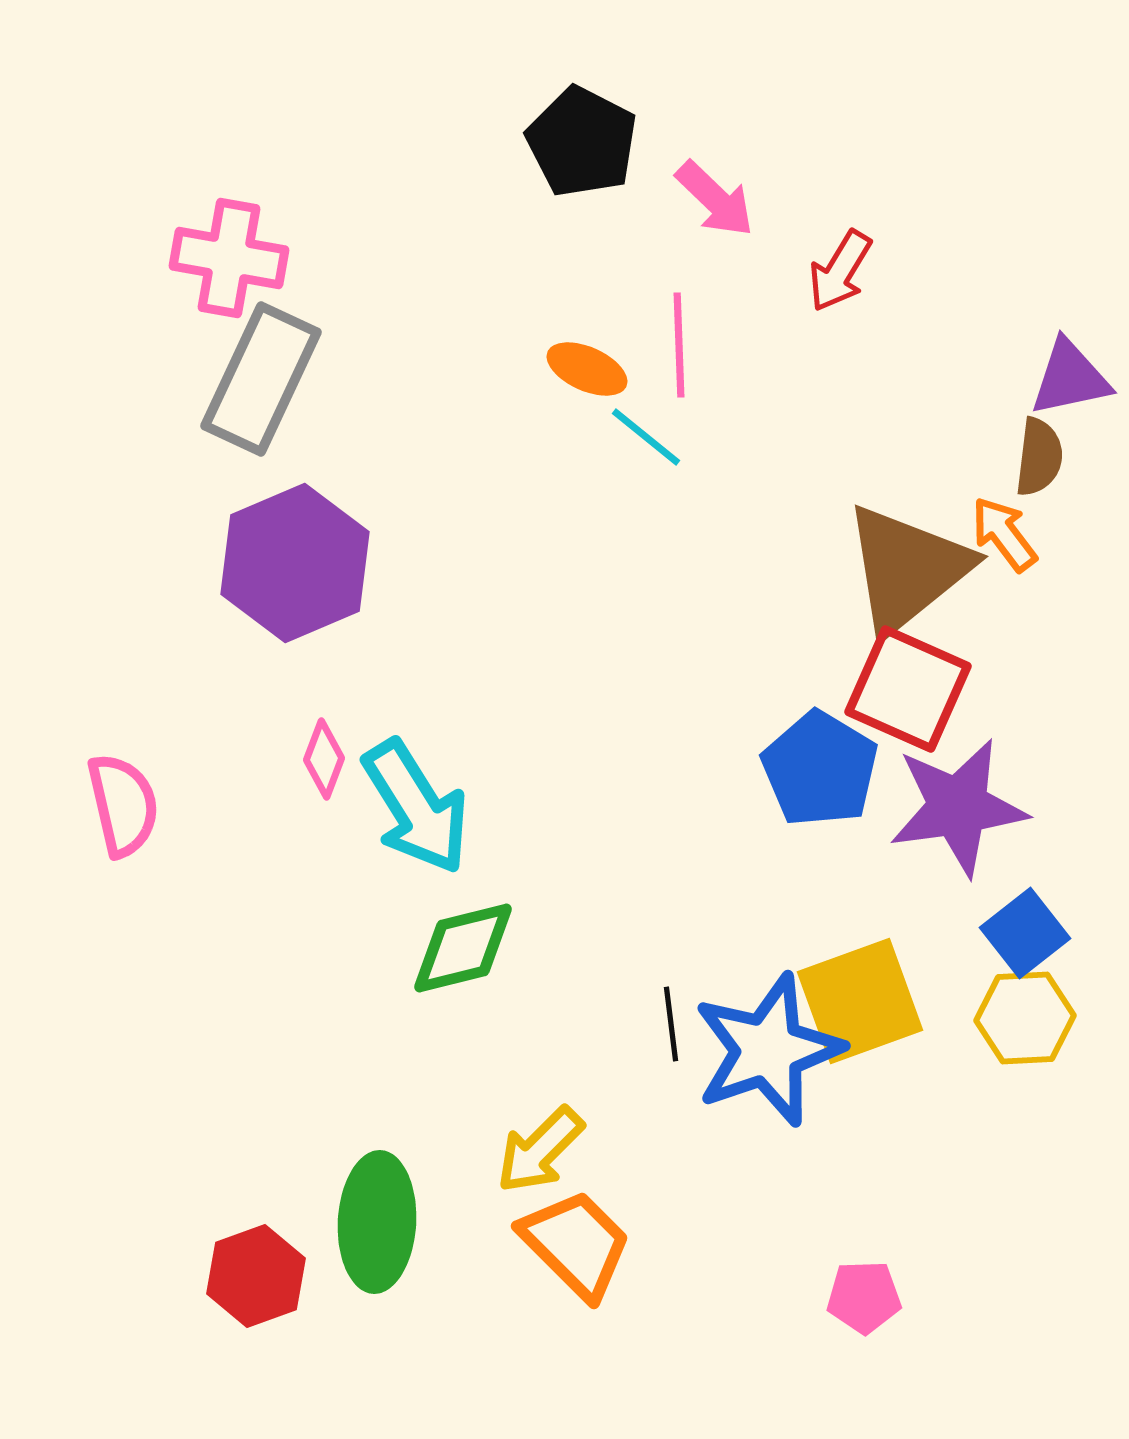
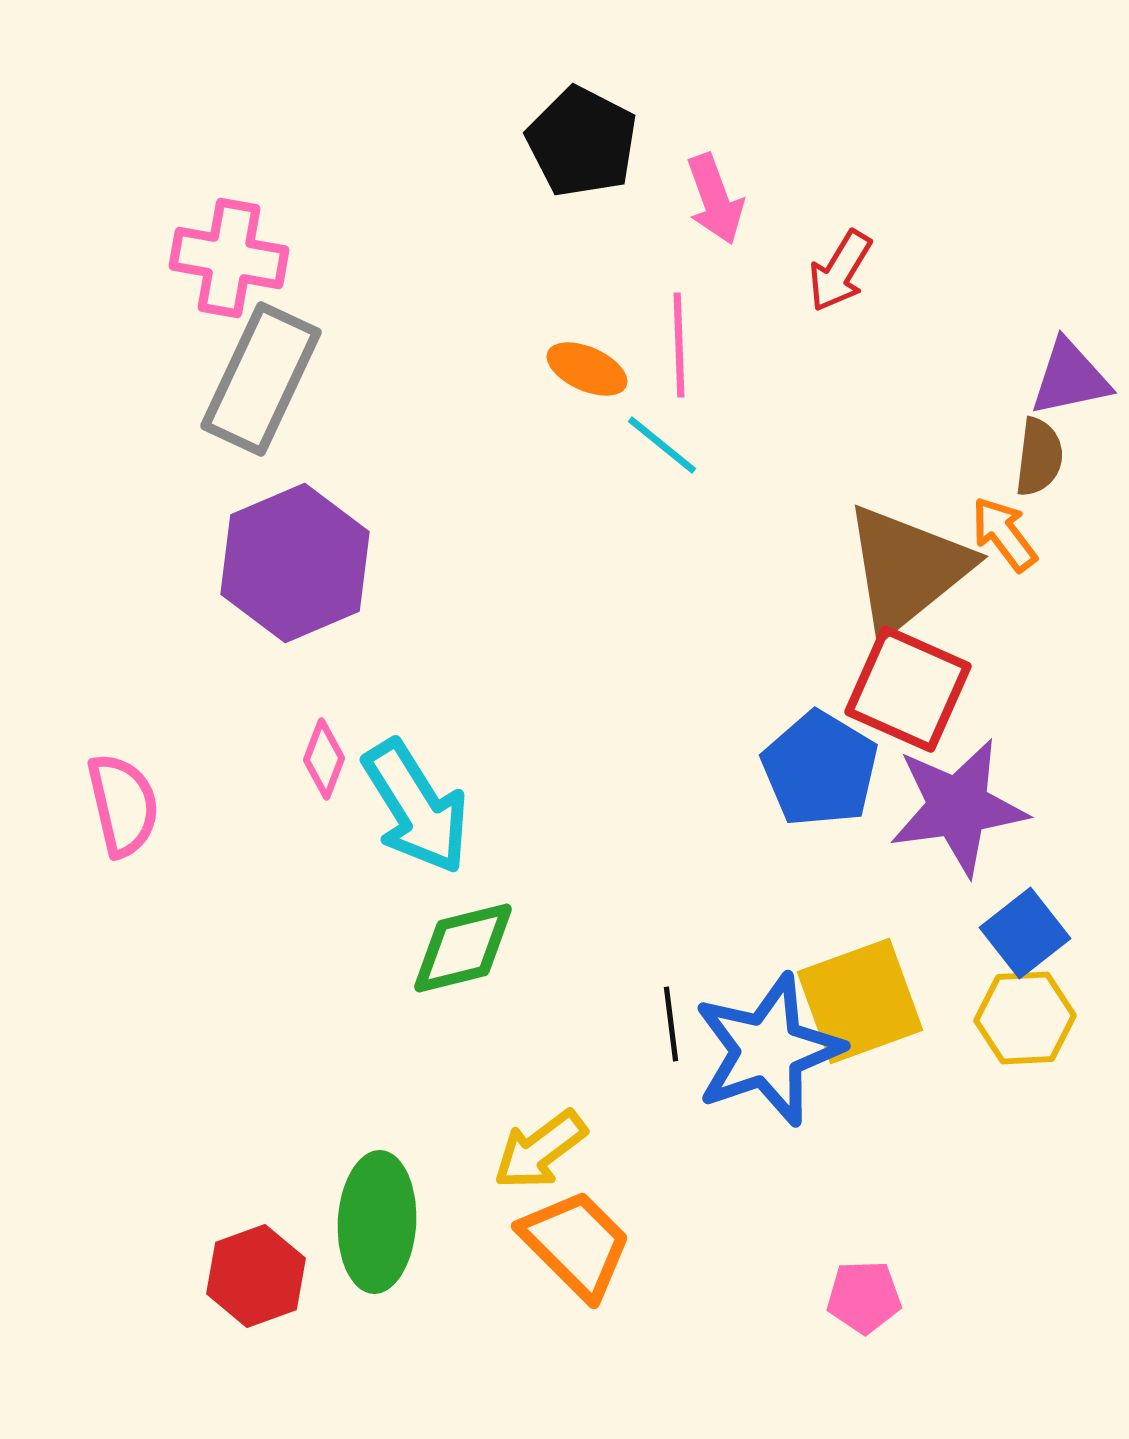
pink arrow: rotated 26 degrees clockwise
cyan line: moved 16 px right, 8 px down
yellow arrow: rotated 8 degrees clockwise
